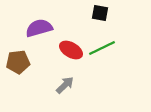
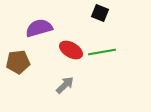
black square: rotated 12 degrees clockwise
green line: moved 4 px down; rotated 16 degrees clockwise
